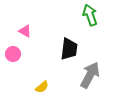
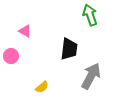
pink circle: moved 2 px left, 2 px down
gray arrow: moved 1 px right, 1 px down
